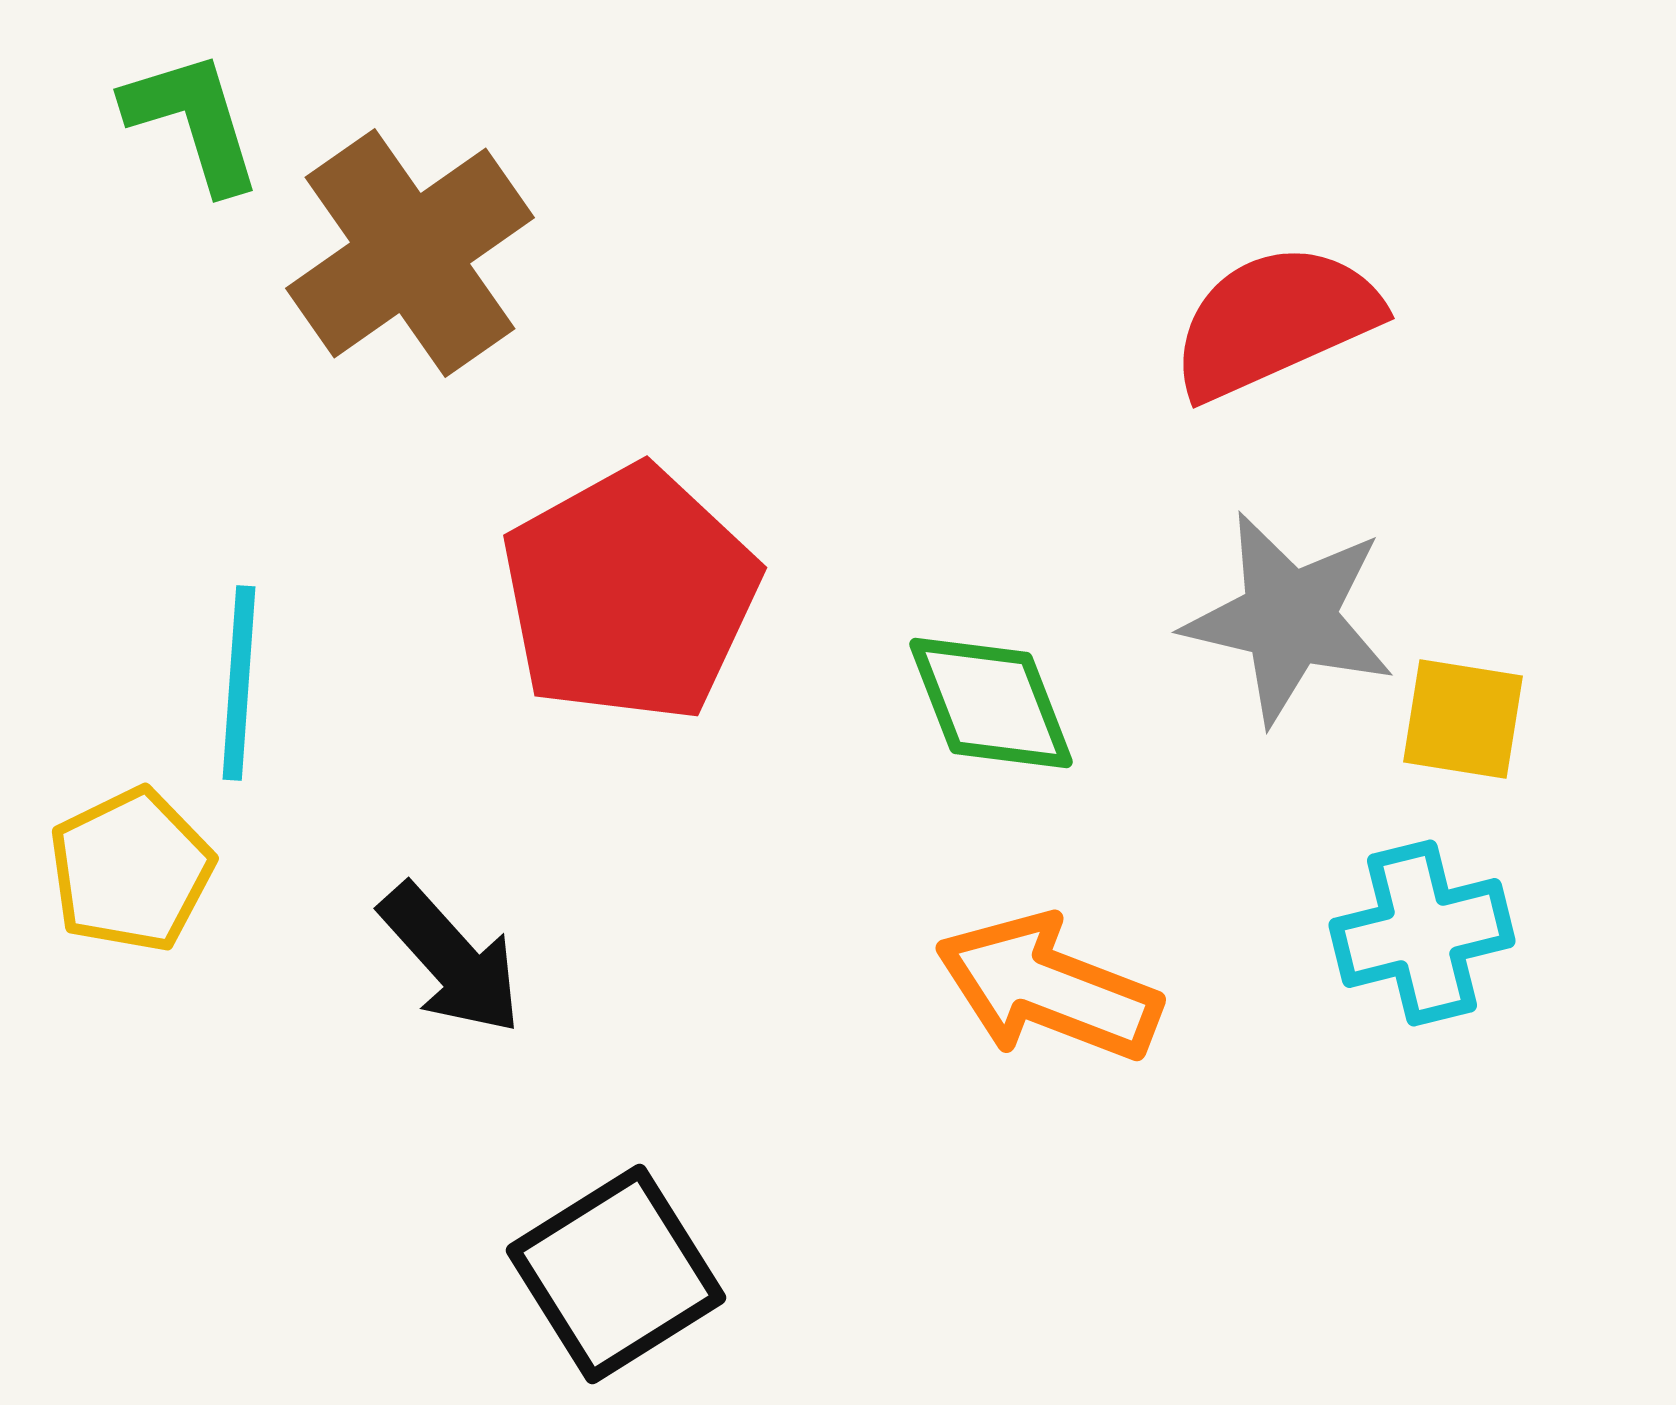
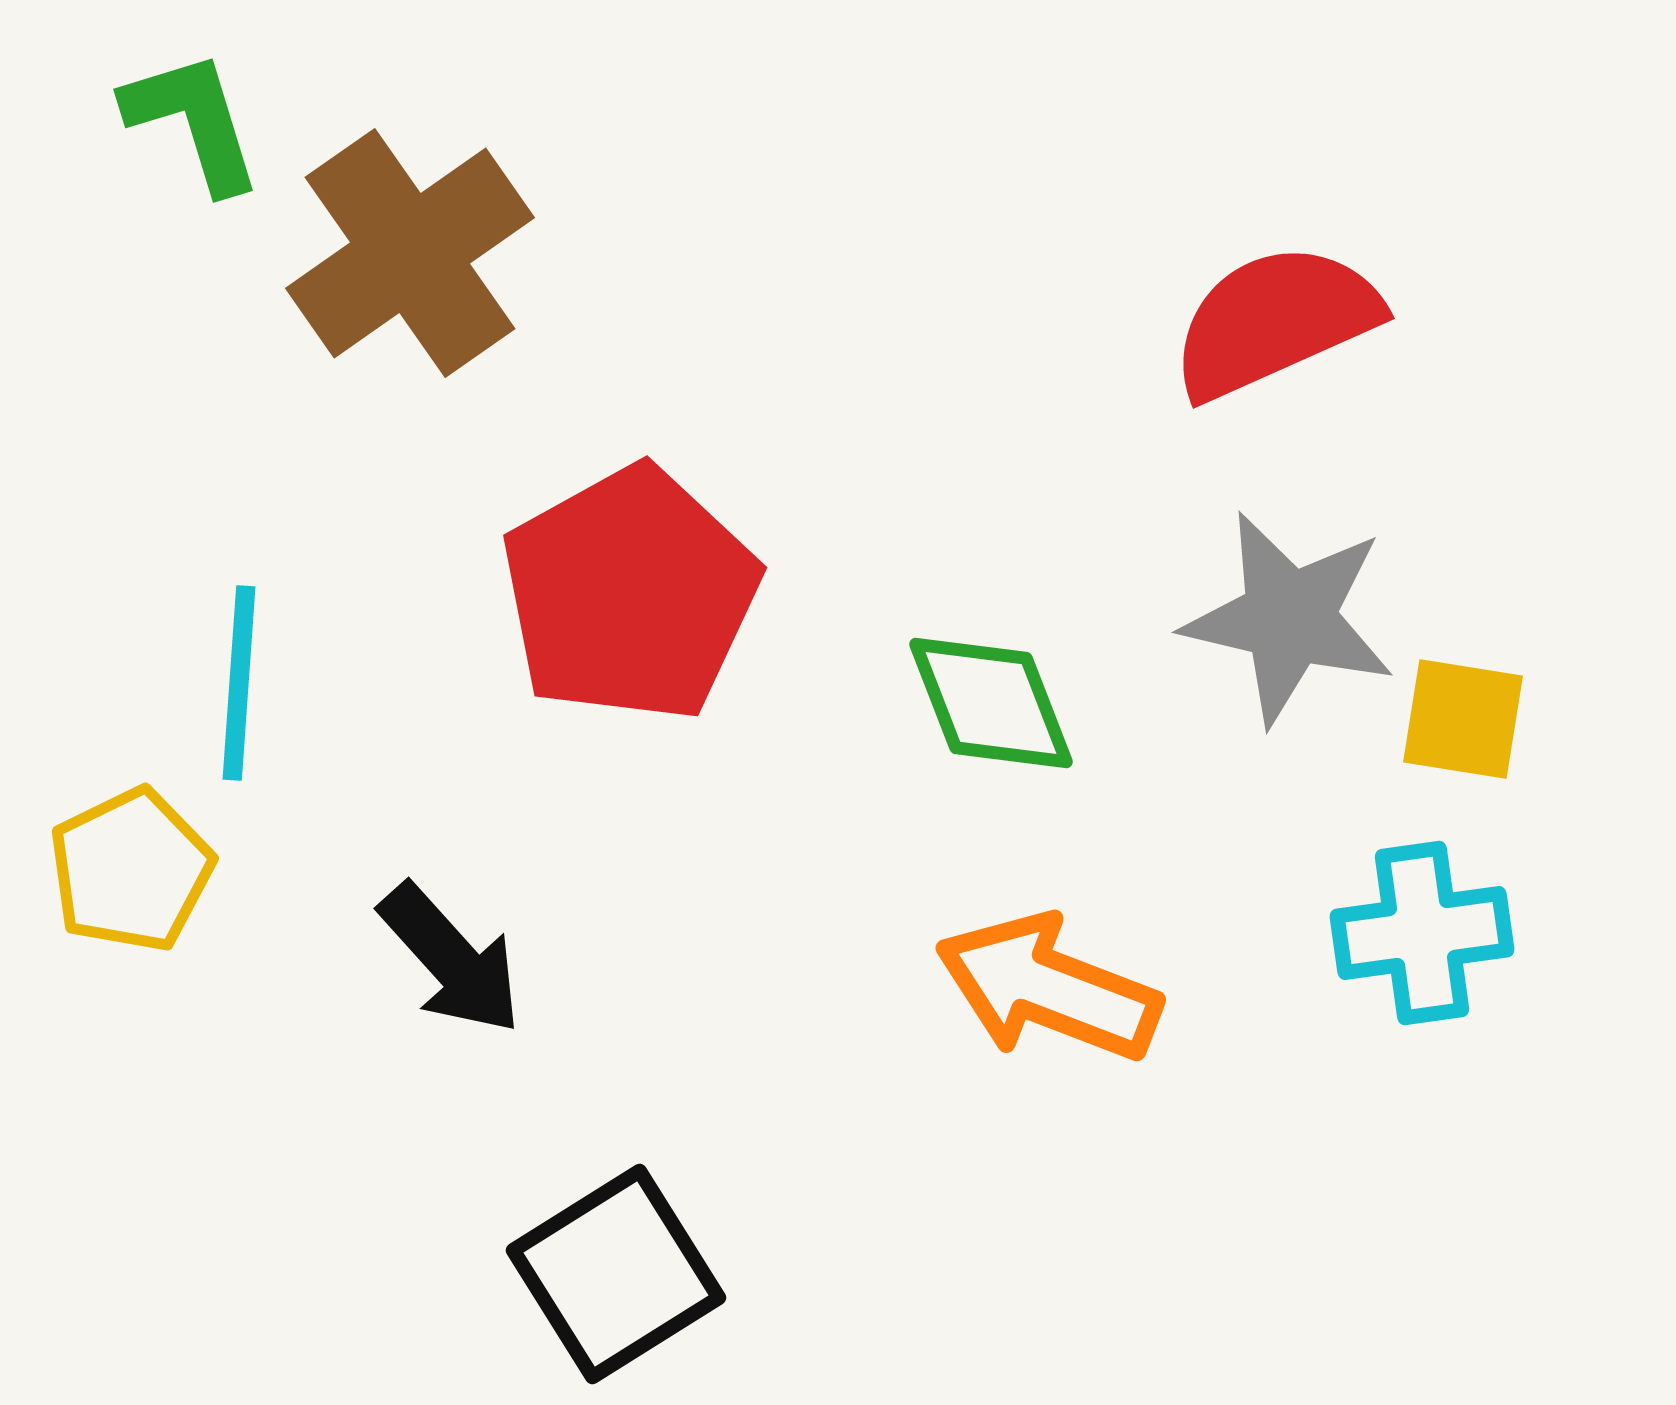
cyan cross: rotated 6 degrees clockwise
